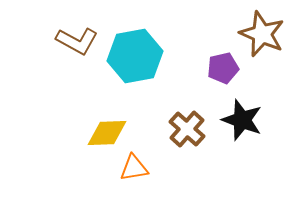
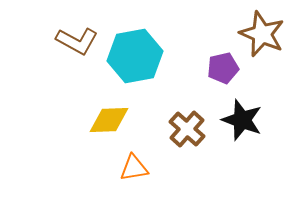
yellow diamond: moved 2 px right, 13 px up
